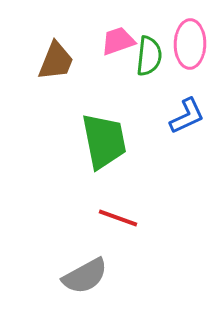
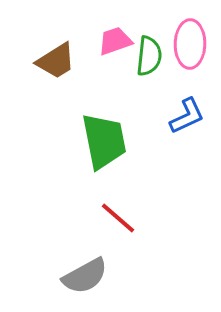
pink trapezoid: moved 3 px left
brown trapezoid: rotated 36 degrees clockwise
red line: rotated 21 degrees clockwise
